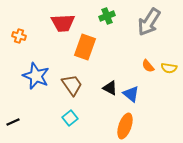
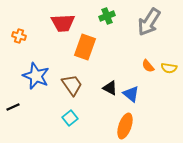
black line: moved 15 px up
